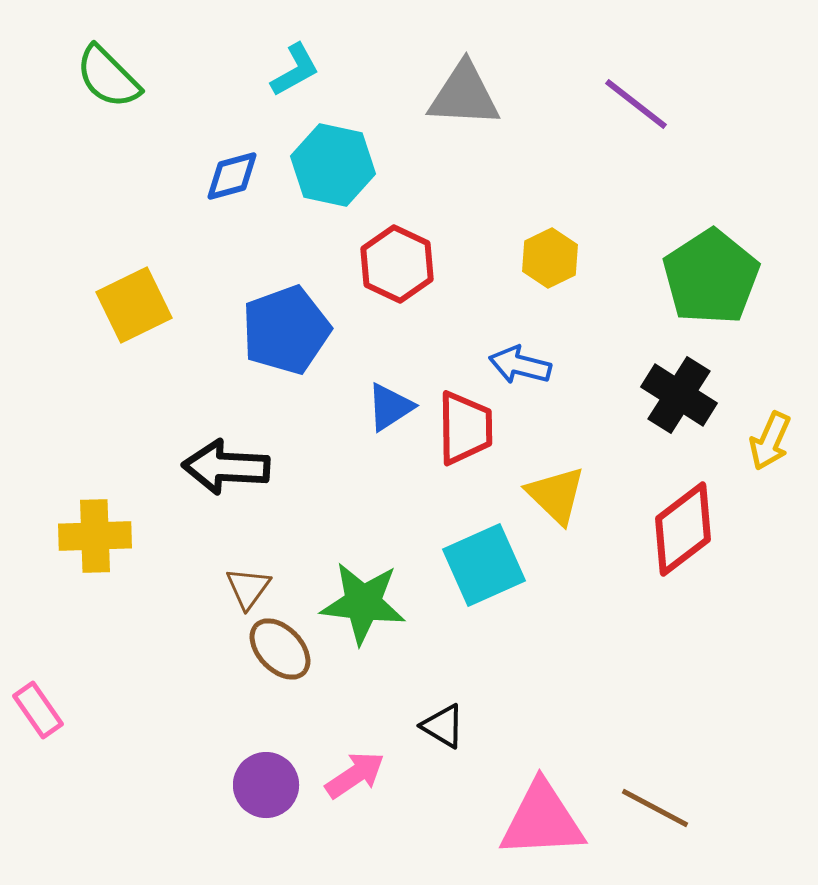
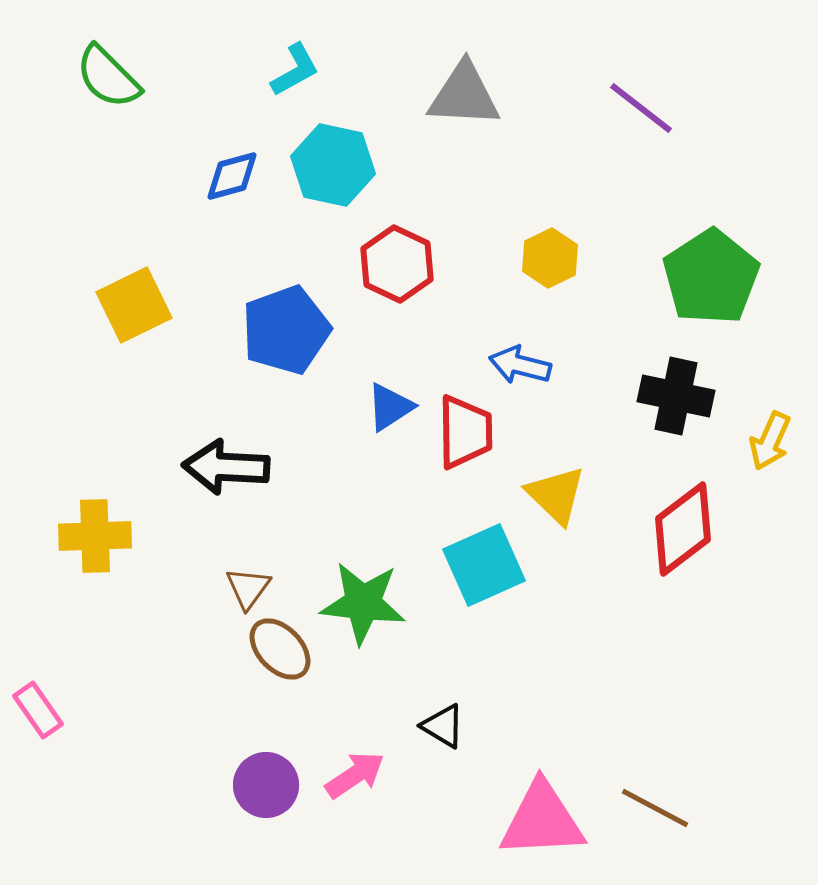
purple line: moved 5 px right, 4 px down
black cross: moved 3 px left, 1 px down; rotated 20 degrees counterclockwise
red trapezoid: moved 4 px down
